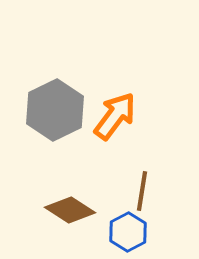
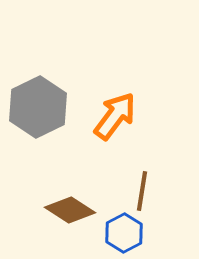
gray hexagon: moved 17 px left, 3 px up
blue hexagon: moved 4 px left, 1 px down
